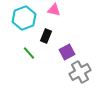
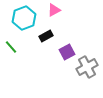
pink triangle: rotated 40 degrees counterclockwise
black rectangle: rotated 40 degrees clockwise
green line: moved 18 px left, 6 px up
gray cross: moved 7 px right, 5 px up
